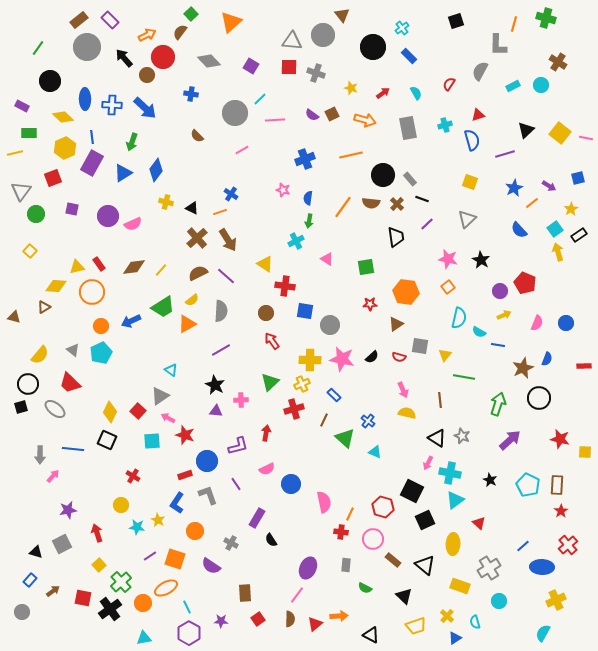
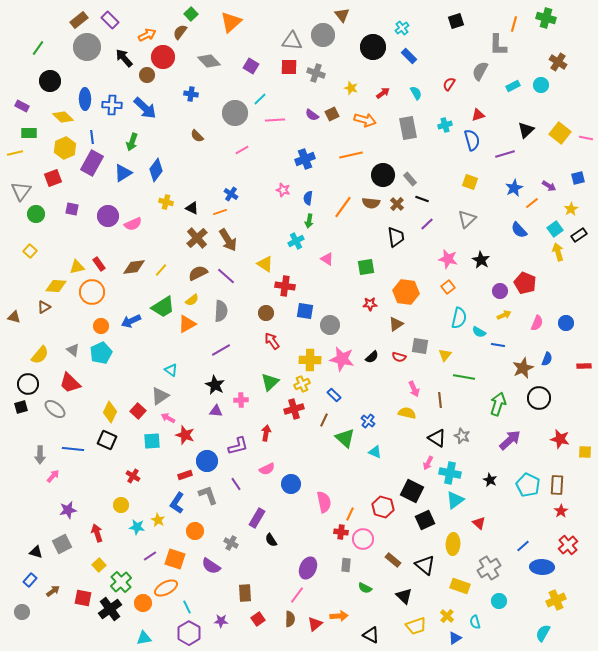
pink arrow at (403, 390): moved 11 px right, 1 px up
pink circle at (373, 539): moved 10 px left
